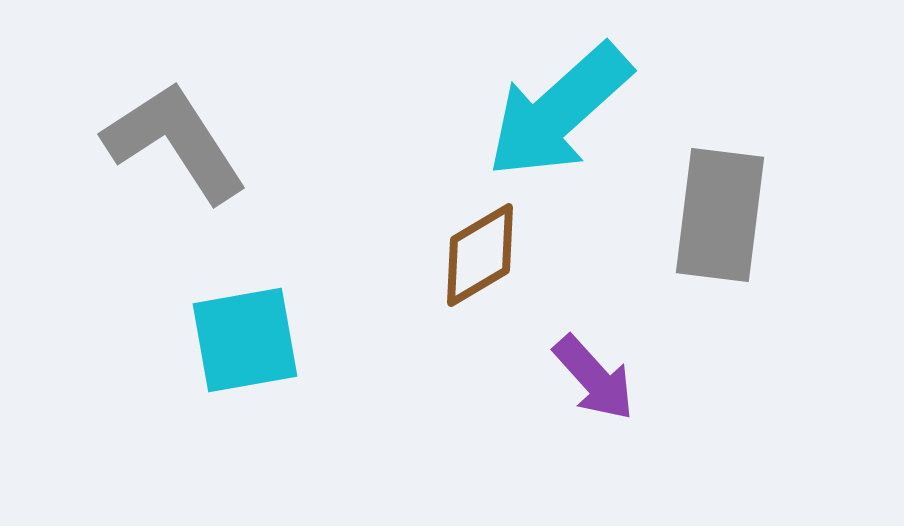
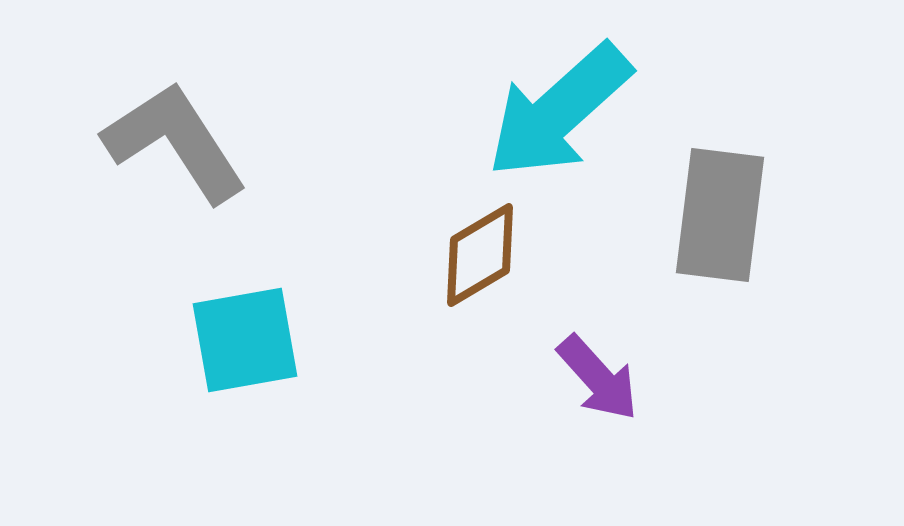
purple arrow: moved 4 px right
